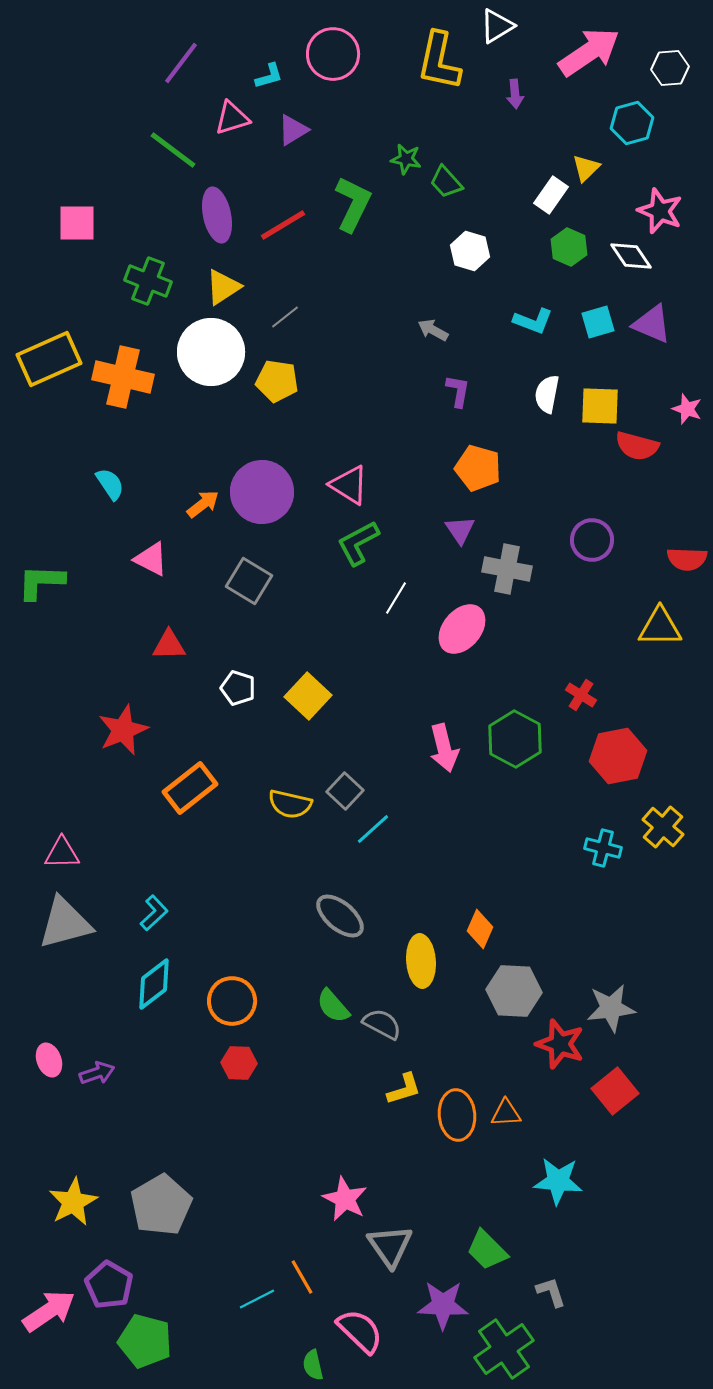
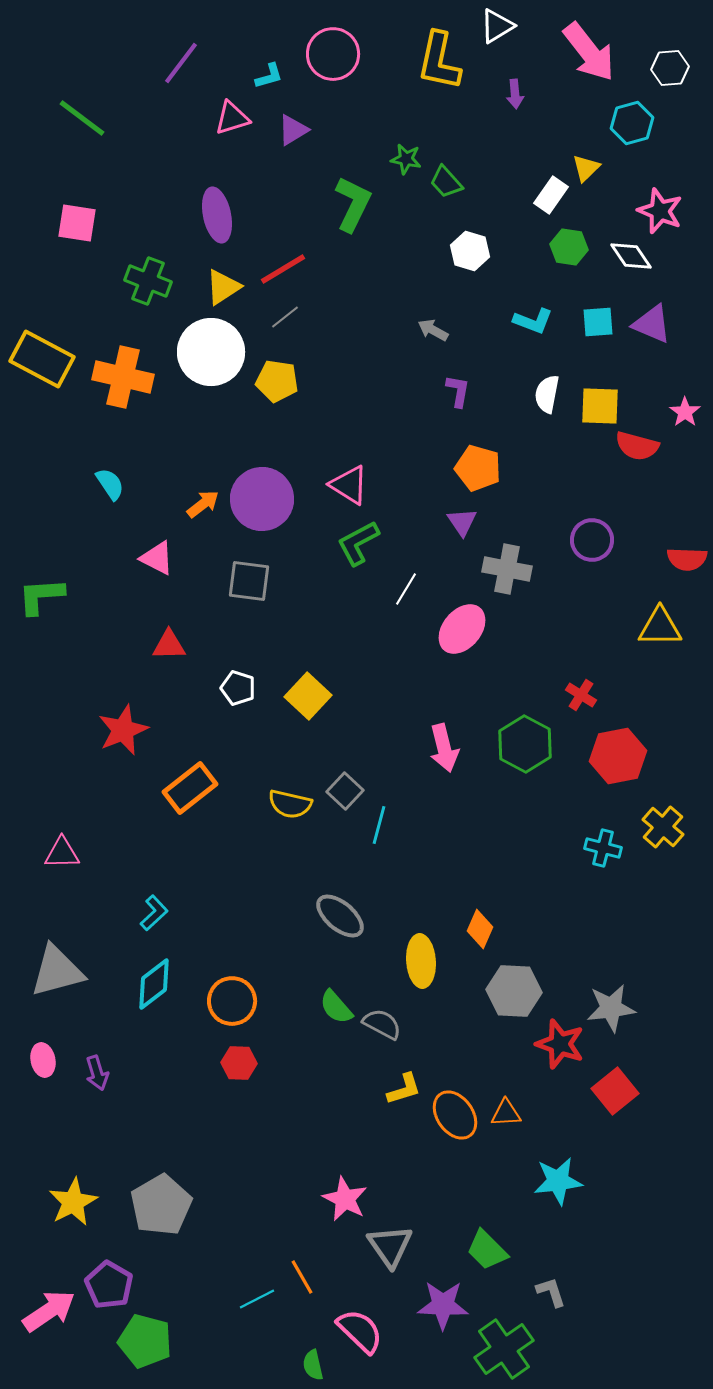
pink arrow at (589, 52): rotated 86 degrees clockwise
green line at (173, 150): moved 91 px left, 32 px up
pink square at (77, 223): rotated 9 degrees clockwise
red line at (283, 225): moved 44 px down
green hexagon at (569, 247): rotated 15 degrees counterclockwise
cyan square at (598, 322): rotated 12 degrees clockwise
yellow rectangle at (49, 359): moved 7 px left; rotated 52 degrees clockwise
pink star at (687, 409): moved 2 px left, 3 px down; rotated 16 degrees clockwise
purple circle at (262, 492): moved 7 px down
purple triangle at (460, 530): moved 2 px right, 8 px up
pink triangle at (151, 559): moved 6 px right, 1 px up
gray square at (249, 581): rotated 24 degrees counterclockwise
green L-shape at (41, 582): moved 14 px down; rotated 6 degrees counterclockwise
white line at (396, 598): moved 10 px right, 9 px up
green hexagon at (515, 739): moved 10 px right, 5 px down
cyan line at (373, 829): moved 6 px right, 4 px up; rotated 33 degrees counterclockwise
gray triangle at (65, 923): moved 8 px left, 48 px down
green semicircle at (333, 1006): moved 3 px right, 1 px down
pink ellipse at (49, 1060): moved 6 px left; rotated 8 degrees clockwise
purple arrow at (97, 1073): rotated 92 degrees clockwise
orange ellipse at (457, 1115): moved 2 px left; rotated 30 degrees counterclockwise
cyan star at (558, 1181): rotated 12 degrees counterclockwise
